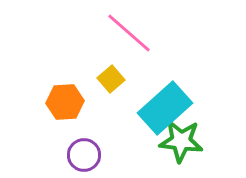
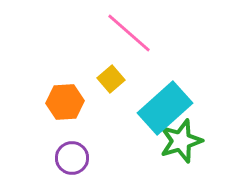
green star: rotated 24 degrees counterclockwise
purple circle: moved 12 px left, 3 px down
